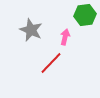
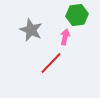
green hexagon: moved 8 px left
